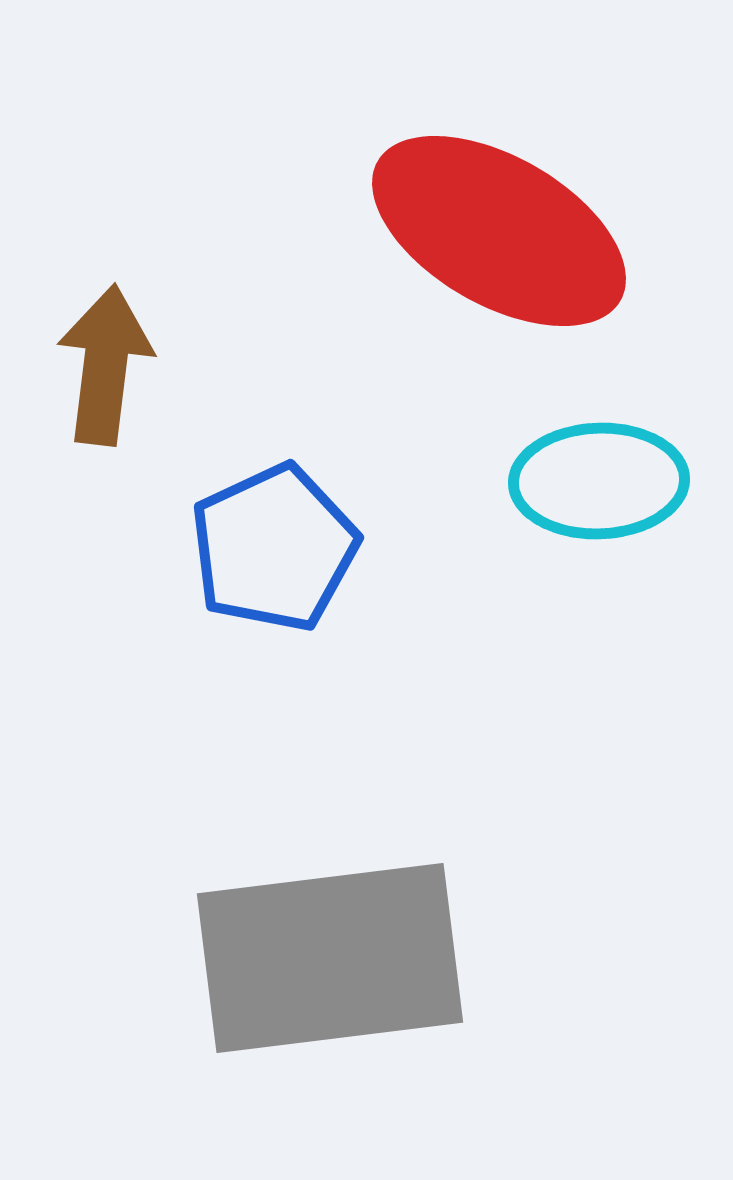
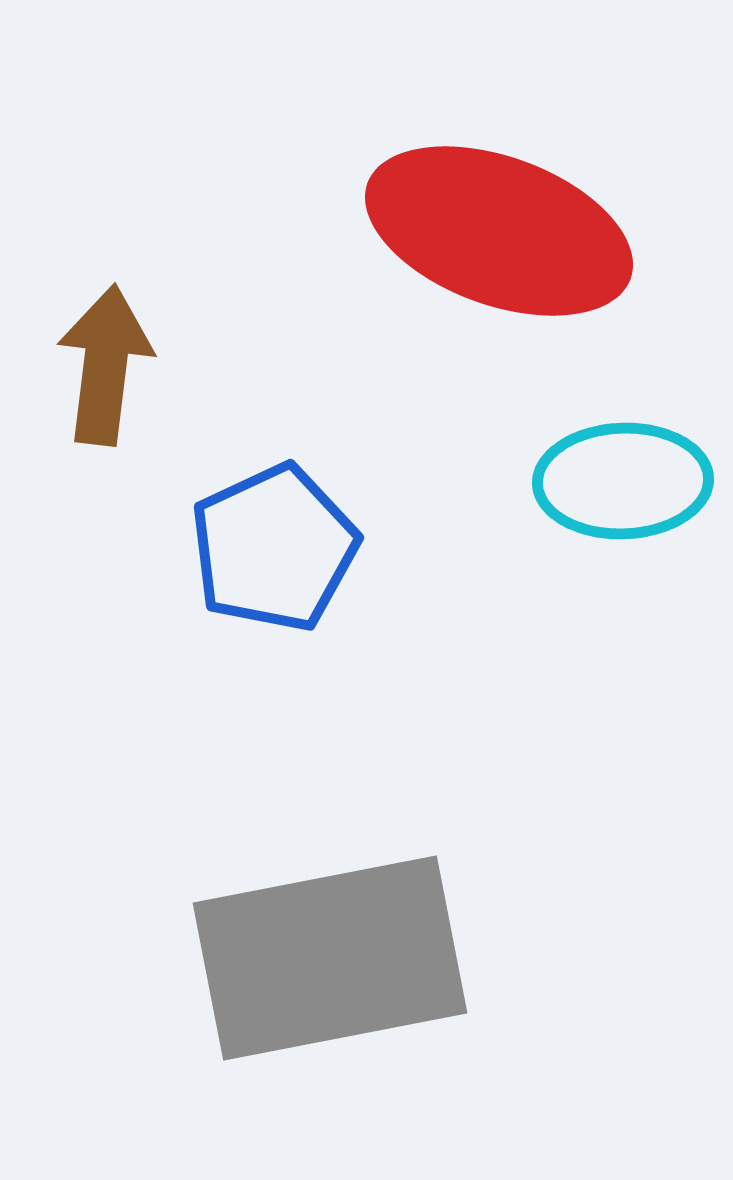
red ellipse: rotated 10 degrees counterclockwise
cyan ellipse: moved 24 px right
gray rectangle: rotated 4 degrees counterclockwise
